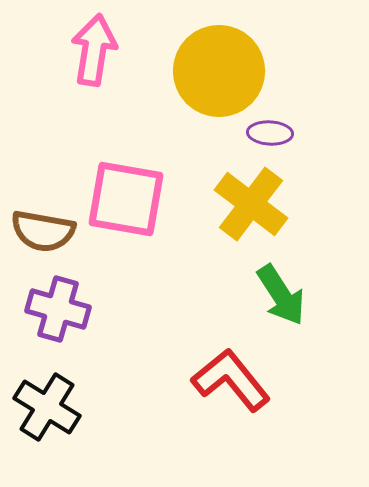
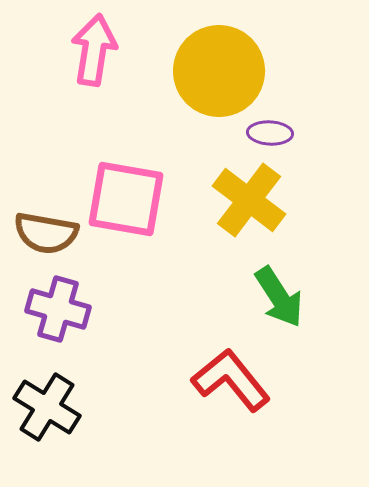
yellow cross: moved 2 px left, 4 px up
brown semicircle: moved 3 px right, 2 px down
green arrow: moved 2 px left, 2 px down
